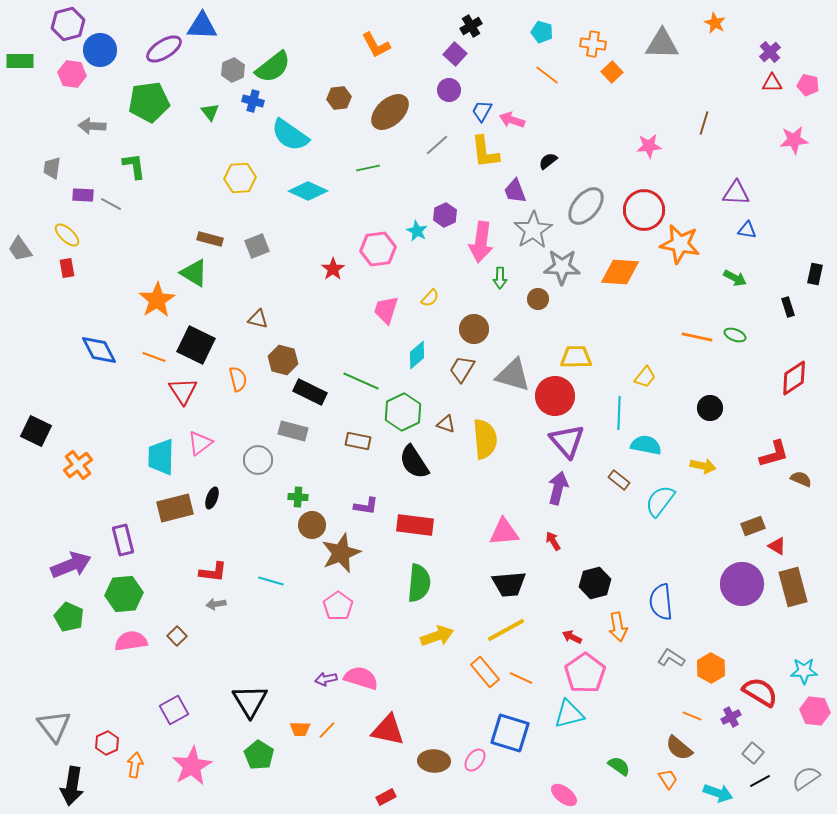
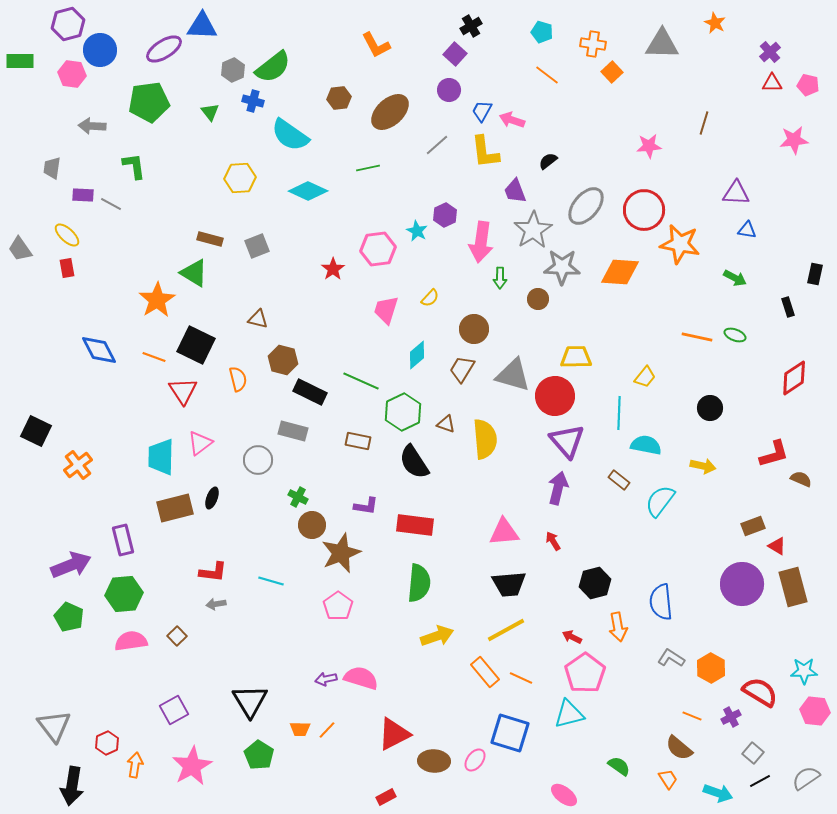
green cross at (298, 497): rotated 24 degrees clockwise
red triangle at (388, 730): moved 6 px right, 4 px down; rotated 39 degrees counterclockwise
